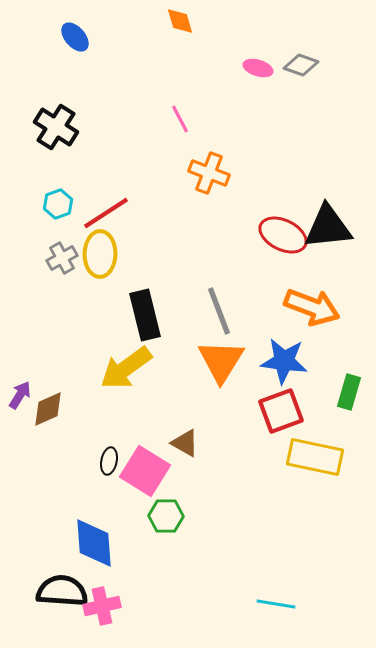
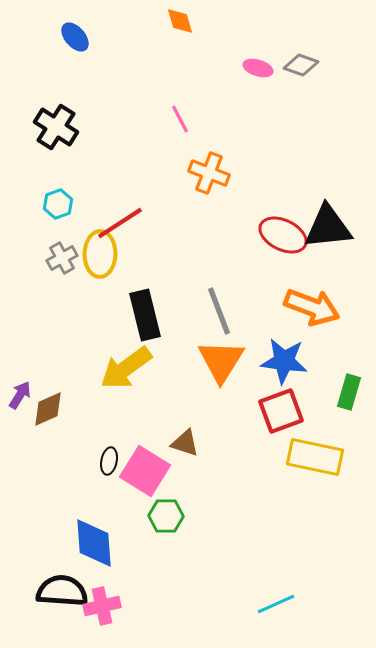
red line: moved 14 px right, 10 px down
brown triangle: rotated 12 degrees counterclockwise
cyan line: rotated 33 degrees counterclockwise
